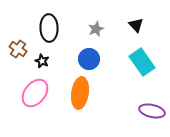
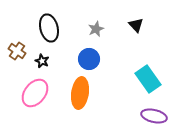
black ellipse: rotated 12 degrees counterclockwise
brown cross: moved 1 px left, 2 px down
cyan rectangle: moved 6 px right, 17 px down
purple ellipse: moved 2 px right, 5 px down
